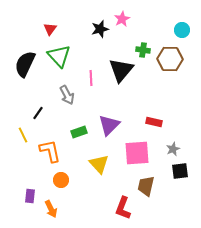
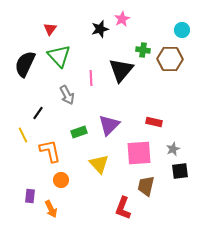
pink square: moved 2 px right
